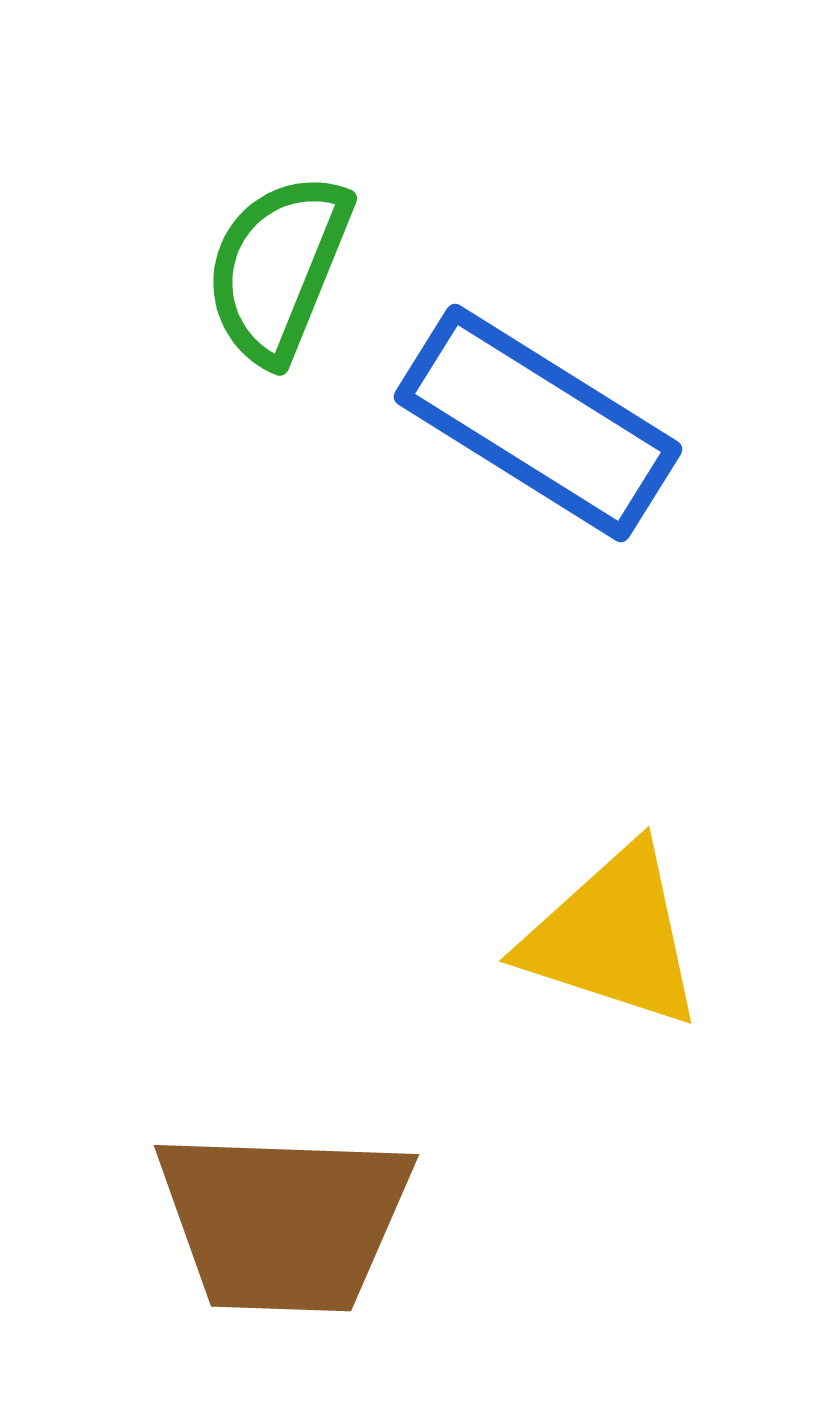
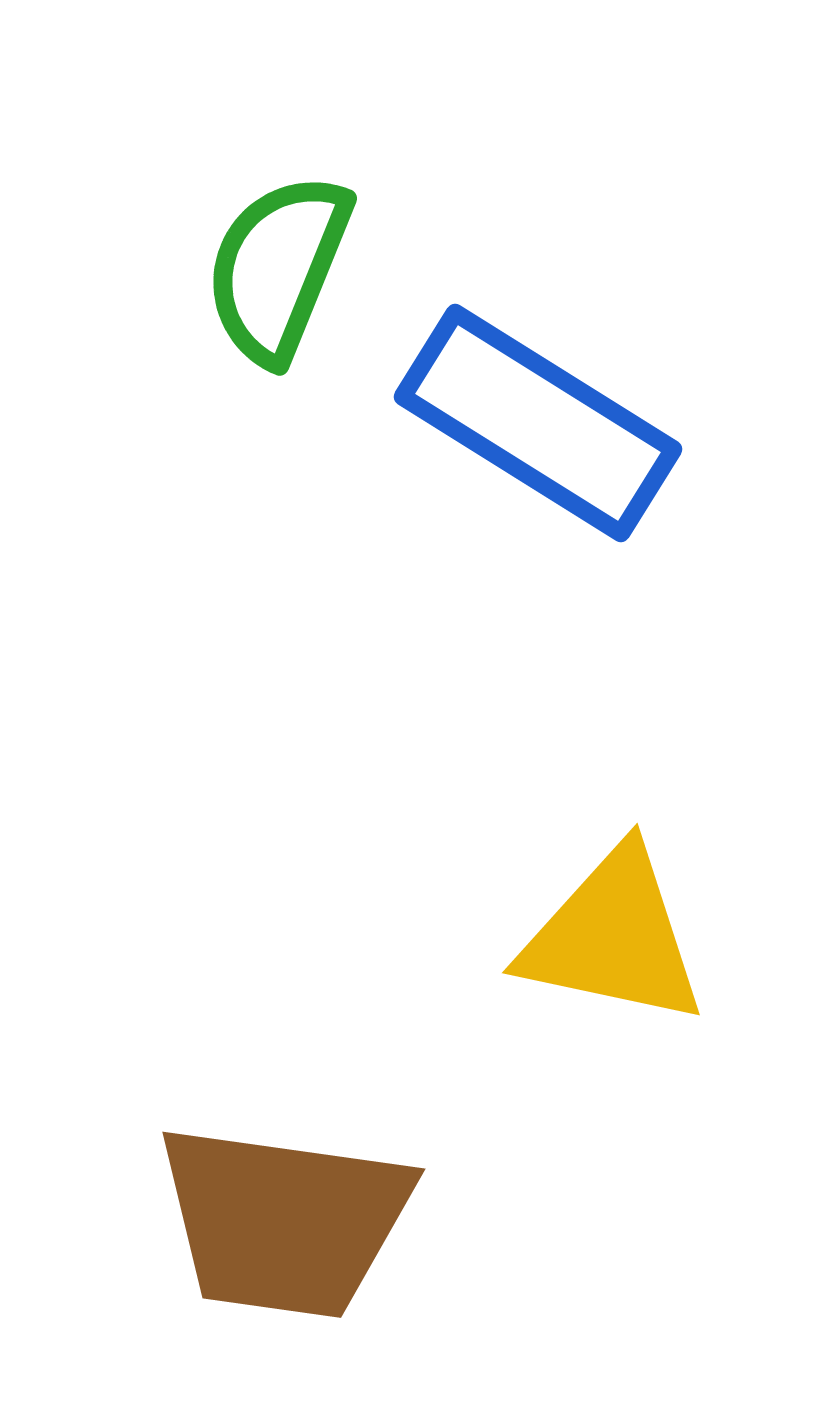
yellow triangle: rotated 6 degrees counterclockwise
brown trapezoid: rotated 6 degrees clockwise
